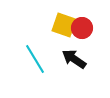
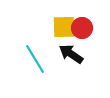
yellow square: moved 2 px down; rotated 20 degrees counterclockwise
black arrow: moved 3 px left, 5 px up
